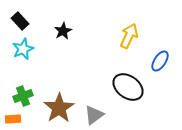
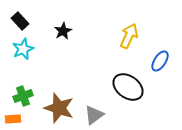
brown star: rotated 20 degrees counterclockwise
